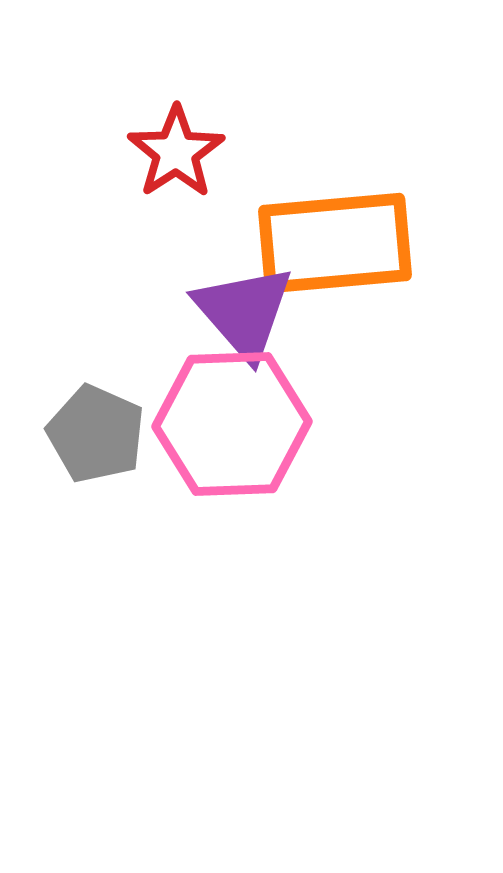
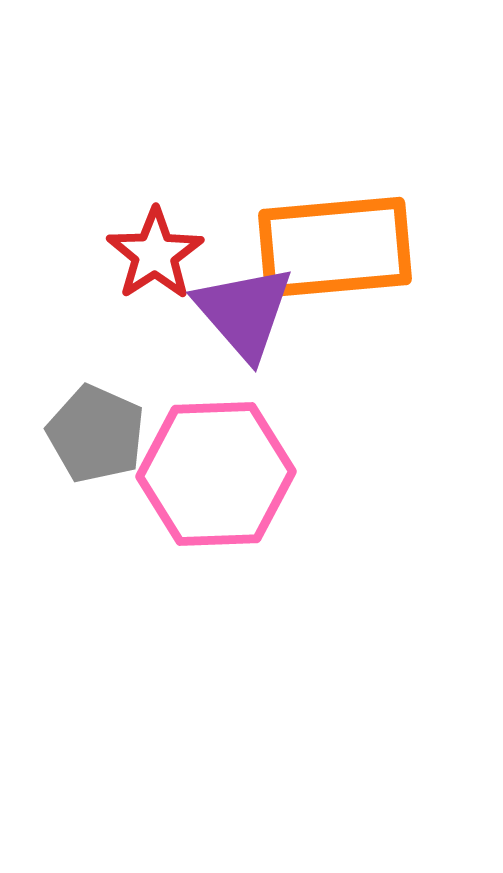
red star: moved 21 px left, 102 px down
orange rectangle: moved 4 px down
pink hexagon: moved 16 px left, 50 px down
